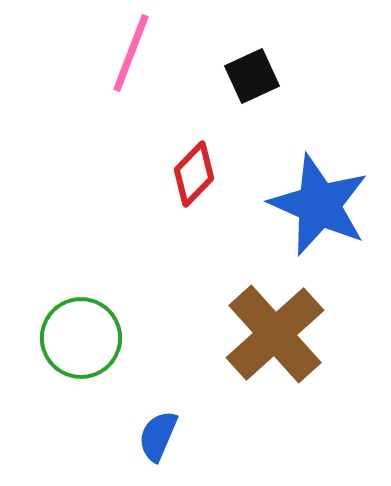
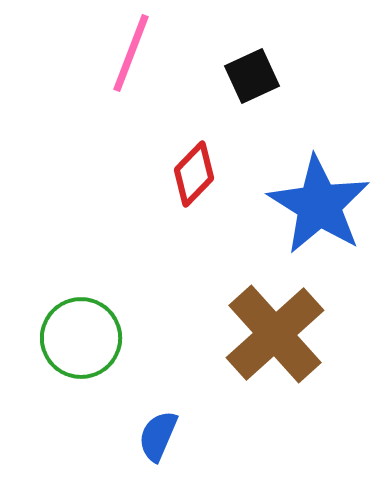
blue star: rotated 8 degrees clockwise
